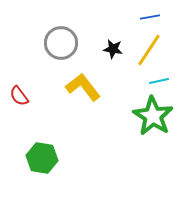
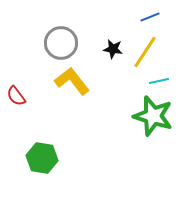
blue line: rotated 12 degrees counterclockwise
yellow line: moved 4 px left, 2 px down
yellow L-shape: moved 11 px left, 6 px up
red semicircle: moved 3 px left
green star: rotated 15 degrees counterclockwise
